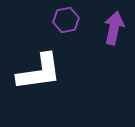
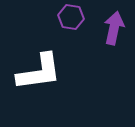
purple hexagon: moved 5 px right, 3 px up; rotated 20 degrees clockwise
